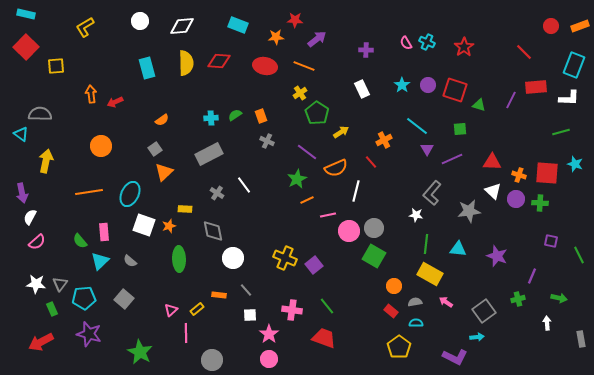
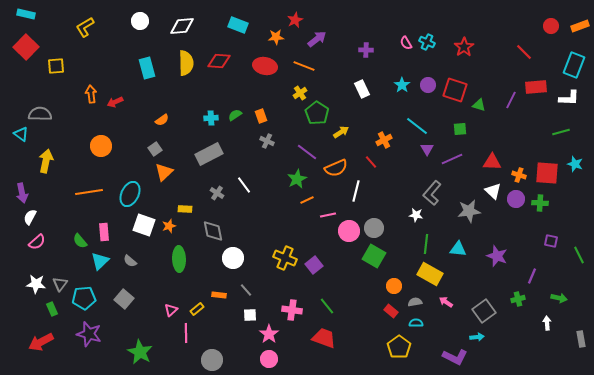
red star at (295, 20): rotated 28 degrees counterclockwise
